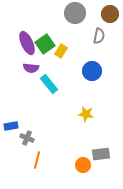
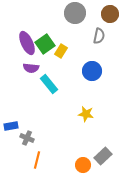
gray rectangle: moved 2 px right, 2 px down; rotated 36 degrees counterclockwise
